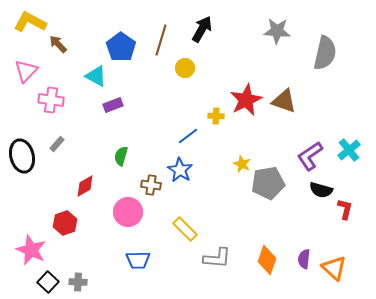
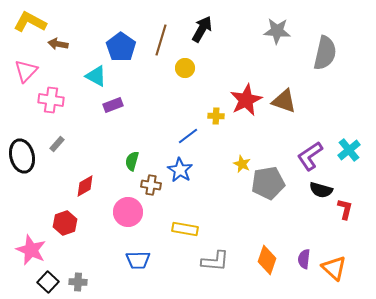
brown arrow: rotated 36 degrees counterclockwise
green semicircle: moved 11 px right, 5 px down
yellow rectangle: rotated 35 degrees counterclockwise
gray L-shape: moved 2 px left, 3 px down
